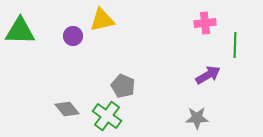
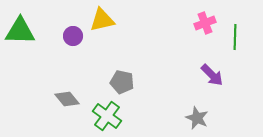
pink cross: rotated 15 degrees counterclockwise
green line: moved 8 px up
purple arrow: moved 4 px right; rotated 75 degrees clockwise
gray pentagon: moved 1 px left, 4 px up; rotated 10 degrees counterclockwise
gray diamond: moved 10 px up
gray star: rotated 25 degrees clockwise
